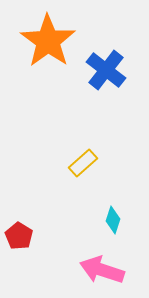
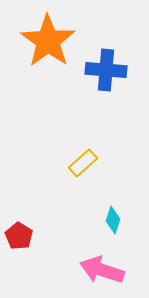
blue cross: rotated 33 degrees counterclockwise
